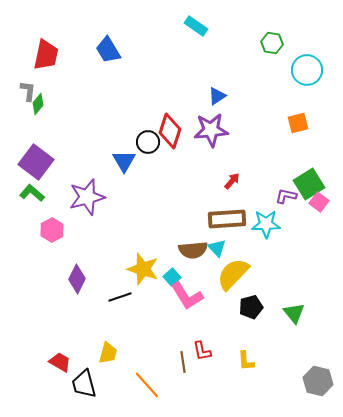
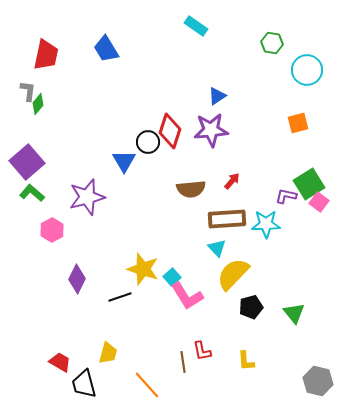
blue trapezoid at (108, 50): moved 2 px left, 1 px up
purple square at (36, 162): moved 9 px left; rotated 12 degrees clockwise
brown semicircle at (193, 250): moved 2 px left, 61 px up
